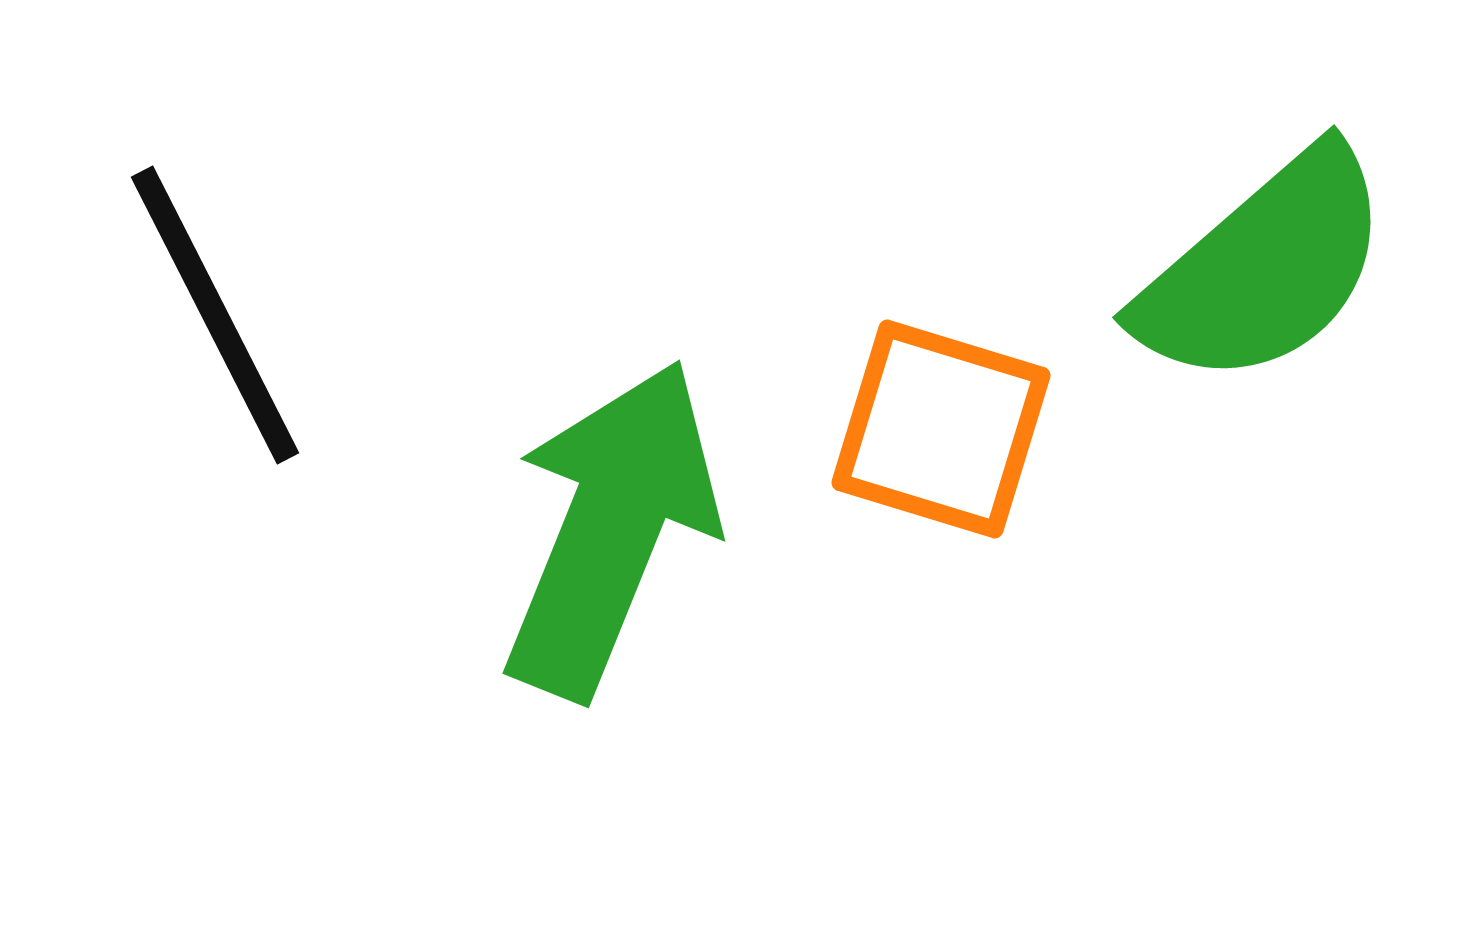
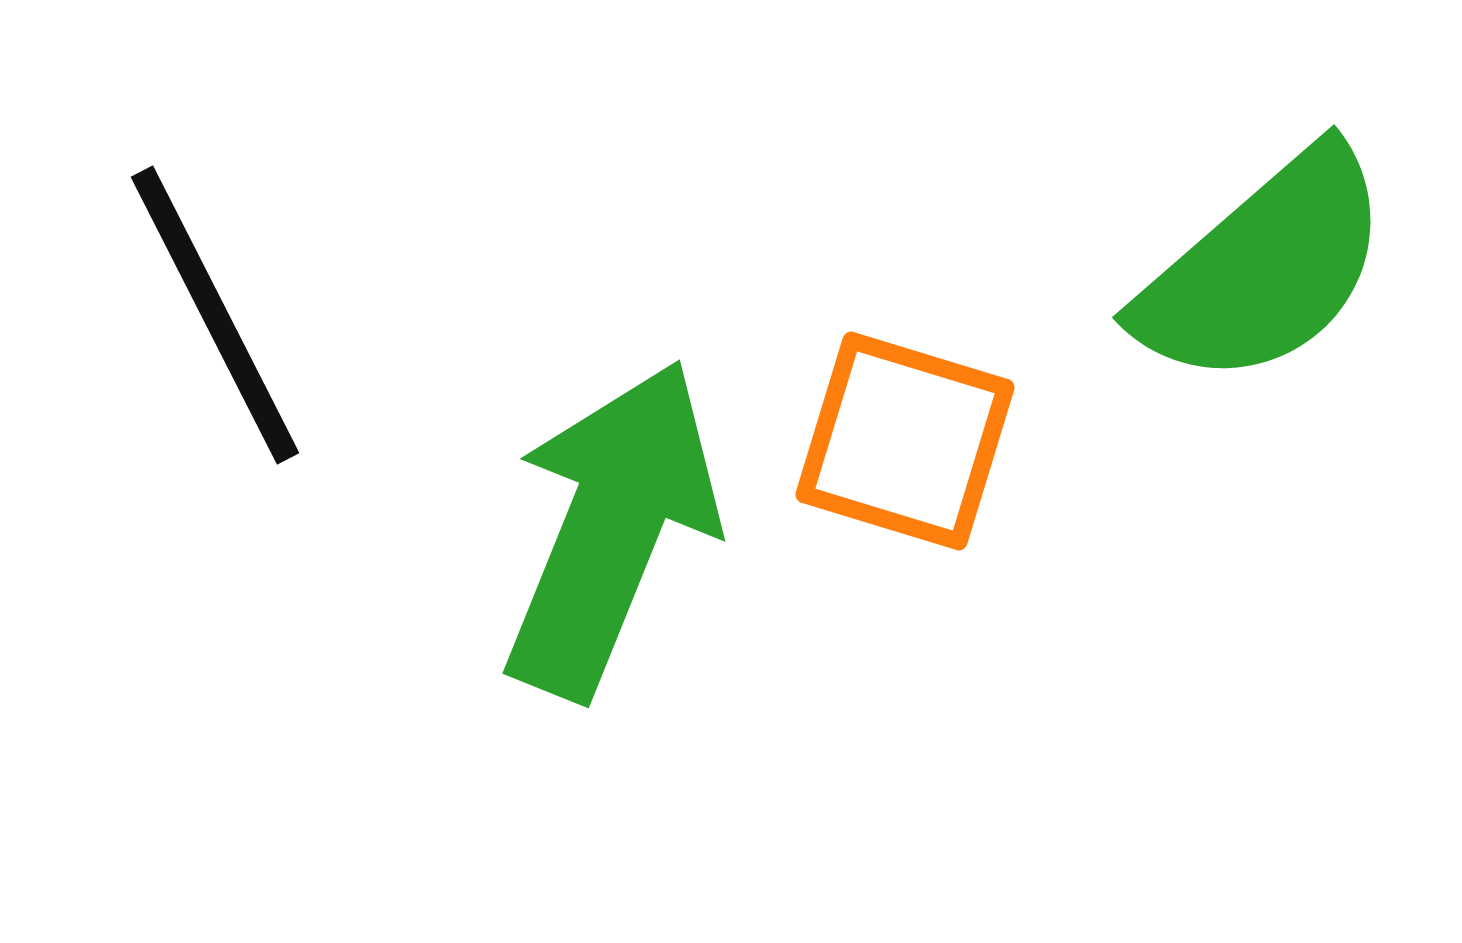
orange square: moved 36 px left, 12 px down
